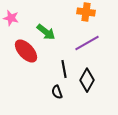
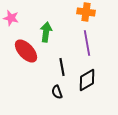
green arrow: rotated 120 degrees counterclockwise
purple line: rotated 70 degrees counterclockwise
black line: moved 2 px left, 2 px up
black diamond: rotated 30 degrees clockwise
